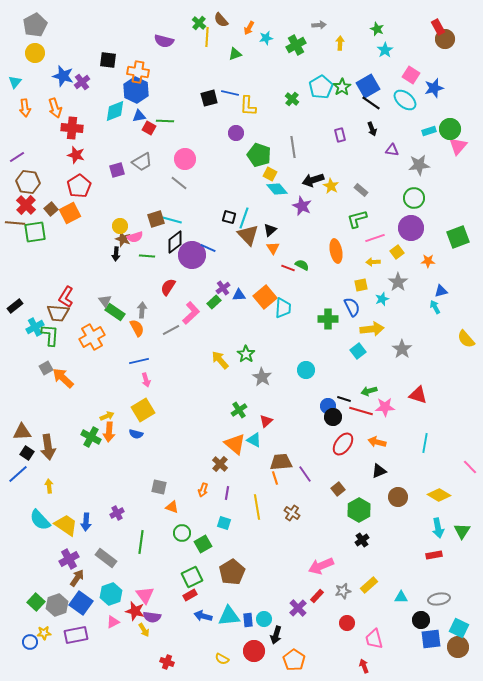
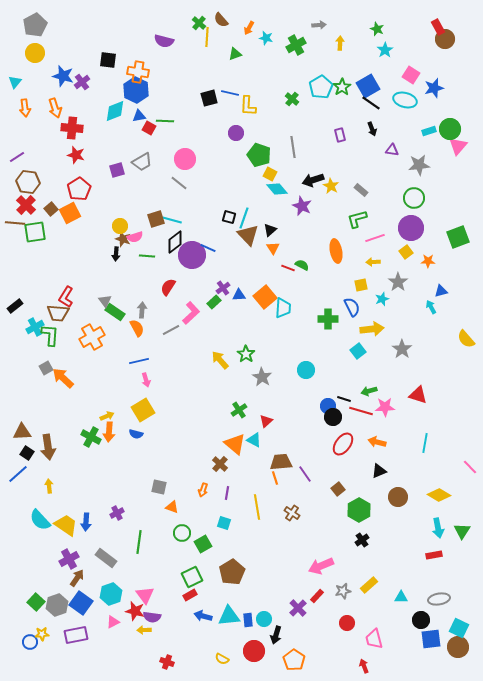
cyan star at (266, 38): rotated 24 degrees clockwise
cyan ellipse at (405, 100): rotated 25 degrees counterclockwise
red pentagon at (79, 186): moved 3 px down
yellow square at (397, 252): moved 9 px right
cyan arrow at (435, 307): moved 4 px left
green line at (141, 542): moved 2 px left
yellow arrow at (144, 630): rotated 120 degrees clockwise
yellow star at (44, 633): moved 2 px left, 1 px down
